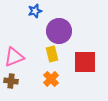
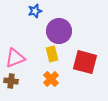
pink triangle: moved 1 px right, 1 px down
red square: rotated 15 degrees clockwise
